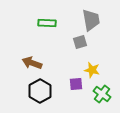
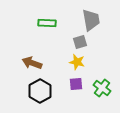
yellow star: moved 15 px left, 8 px up
green cross: moved 6 px up
